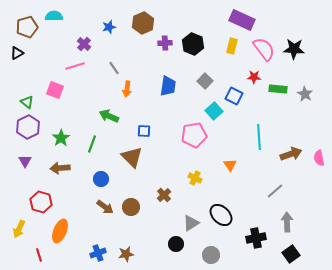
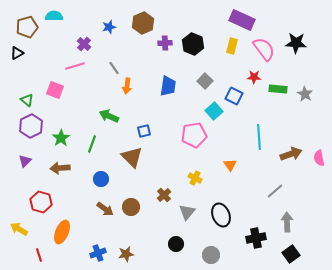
black star at (294, 49): moved 2 px right, 6 px up
orange arrow at (127, 89): moved 3 px up
green triangle at (27, 102): moved 2 px up
purple hexagon at (28, 127): moved 3 px right, 1 px up
blue square at (144, 131): rotated 16 degrees counterclockwise
purple triangle at (25, 161): rotated 16 degrees clockwise
brown arrow at (105, 207): moved 2 px down
black ellipse at (221, 215): rotated 25 degrees clockwise
gray triangle at (191, 223): moved 4 px left, 11 px up; rotated 18 degrees counterclockwise
yellow arrow at (19, 229): rotated 96 degrees clockwise
orange ellipse at (60, 231): moved 2 px right, 1 px down
